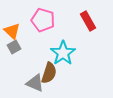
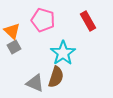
brown semicircle: moved 7 px right, 4 px down
